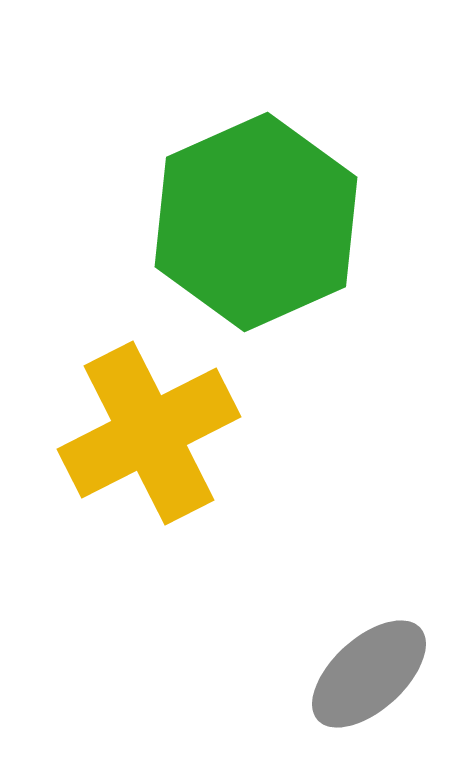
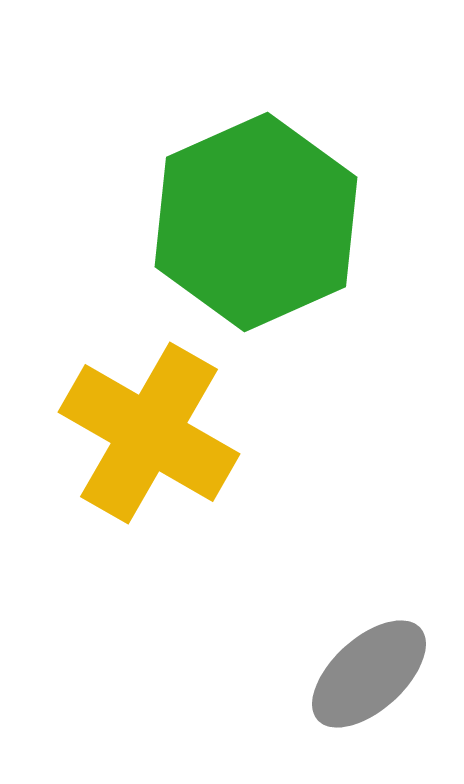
yellow cross: rotated 33 degrees counterclockwise
